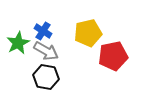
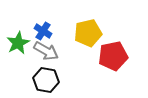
black hexagon: moved 3 px down
